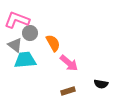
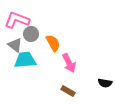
gray circle: moved 1 px right, 1 px down
pink arrow: rotated 24 degrees clockwise
black semicircle: moved 4 px right, 1 px up
brown rectangle: rotated 48 degrees clockwise
